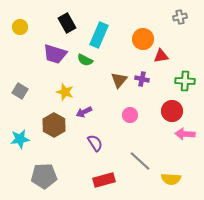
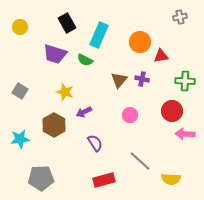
orange circle: moved 3 px left, 3 px down
gray pentagon: moved 3 px left, 2 px down
